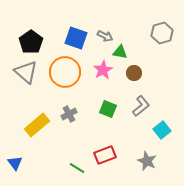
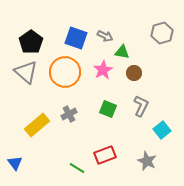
green triangle: moved 2 px right
gray L-shape: rotated 25 degrees counterclockwise
